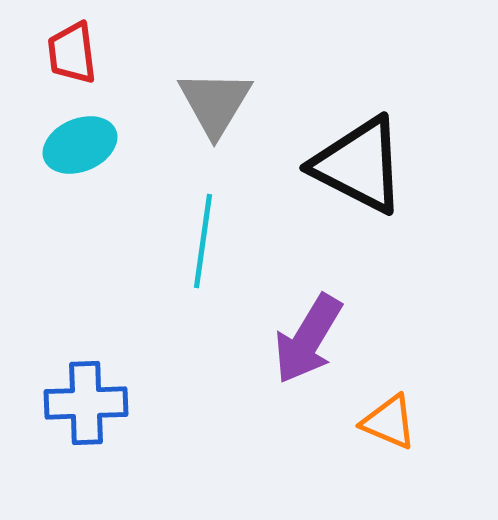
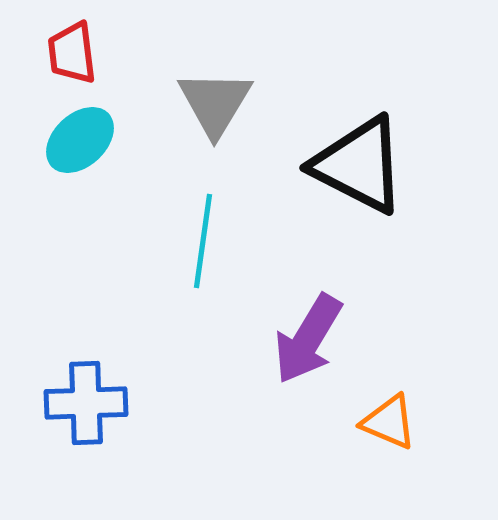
cyan ellipse: moved 5 px up; rotated 20 degrees counterclockwise
